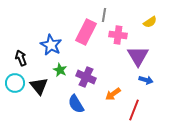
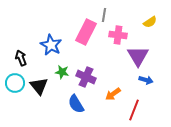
green star: moved 2 px right, 2 px down; rotated 16 degrees counterclockwise
